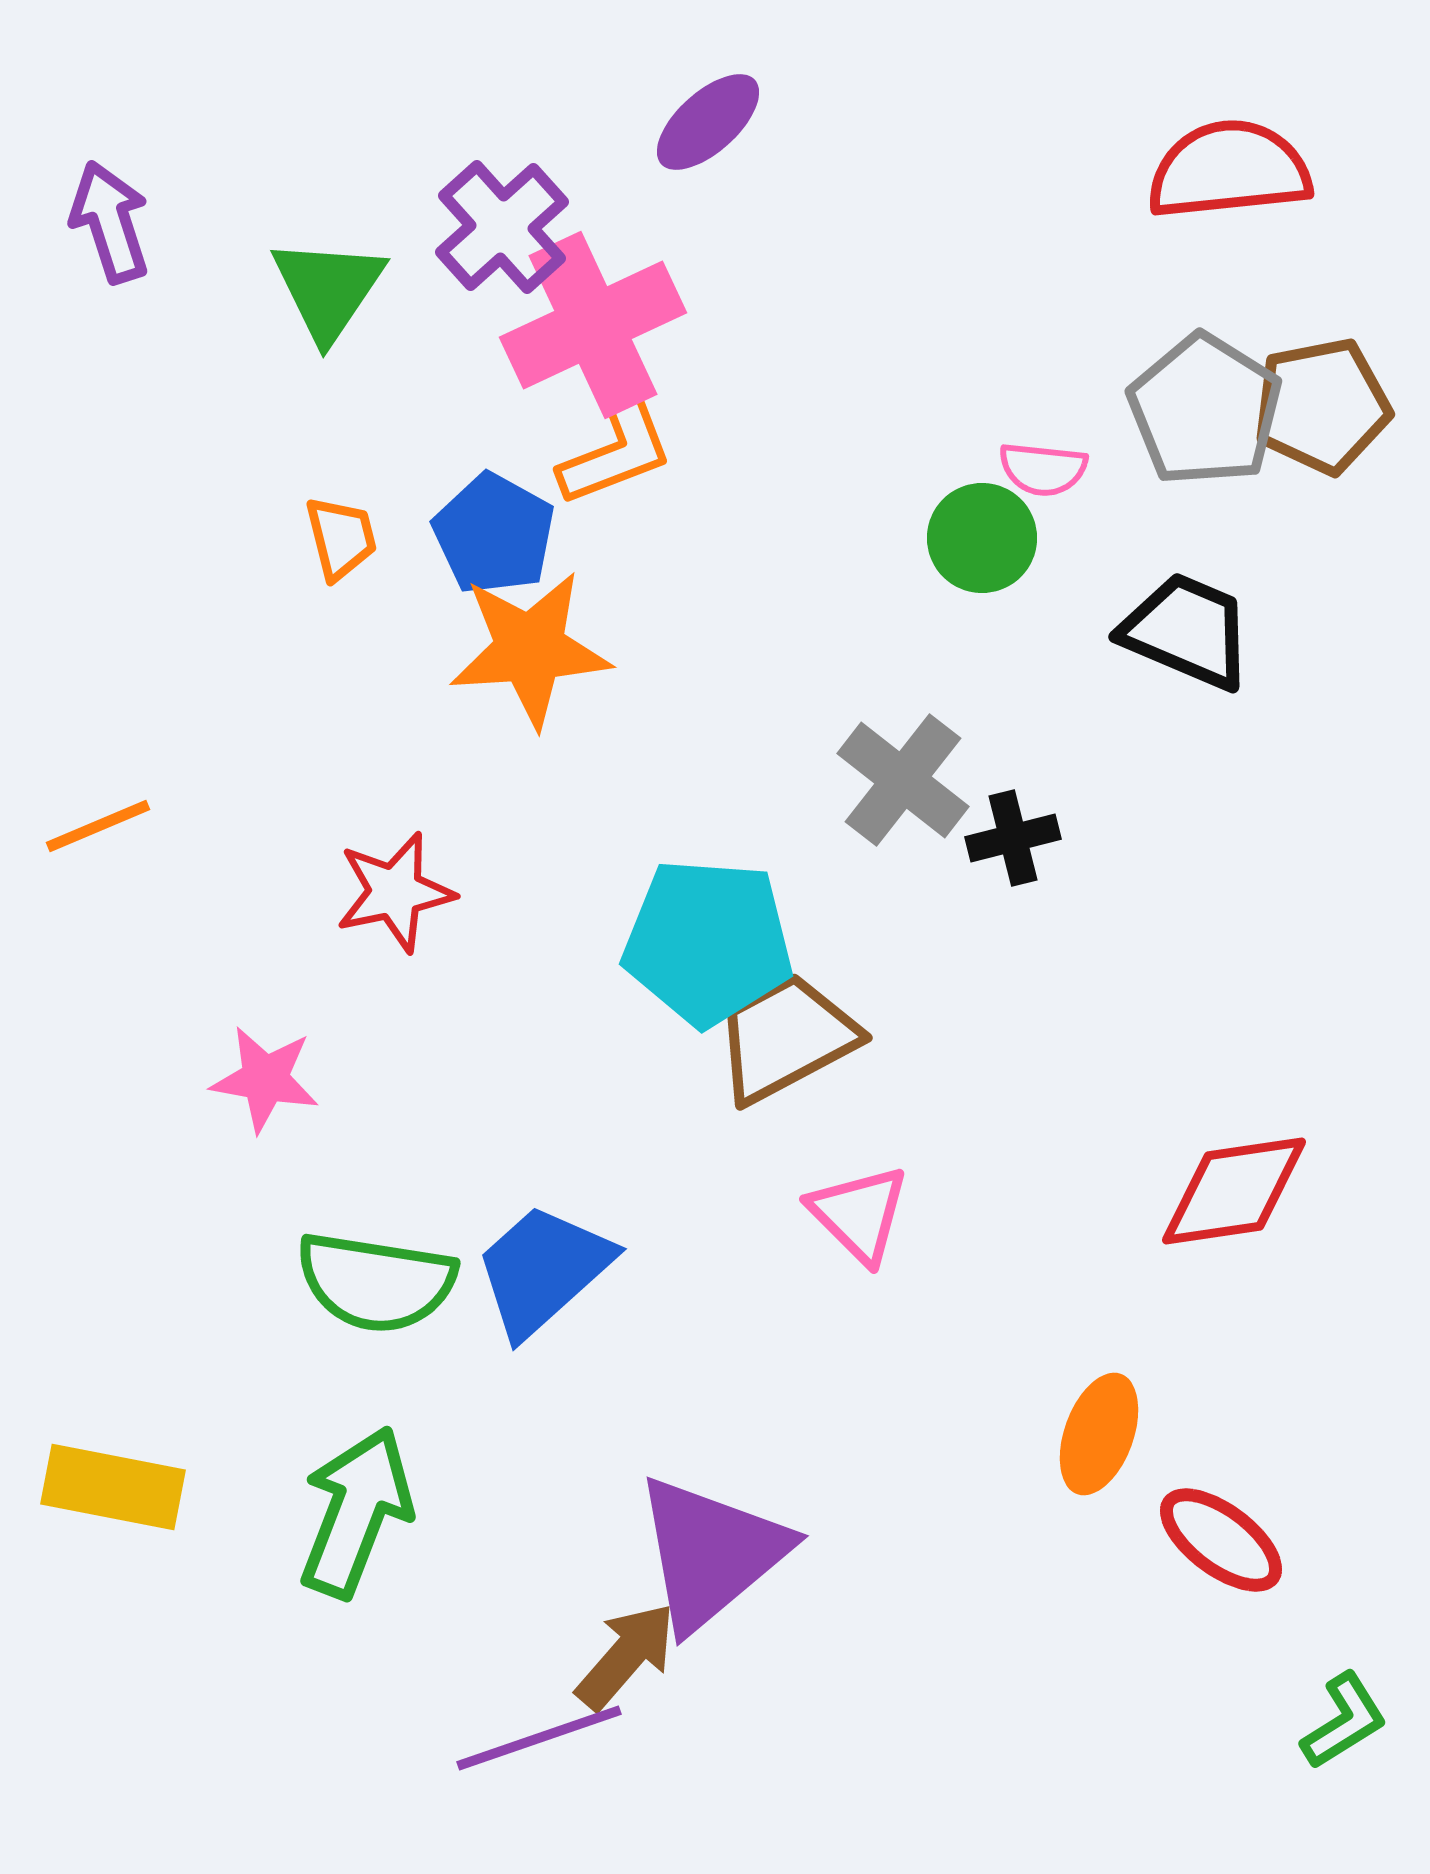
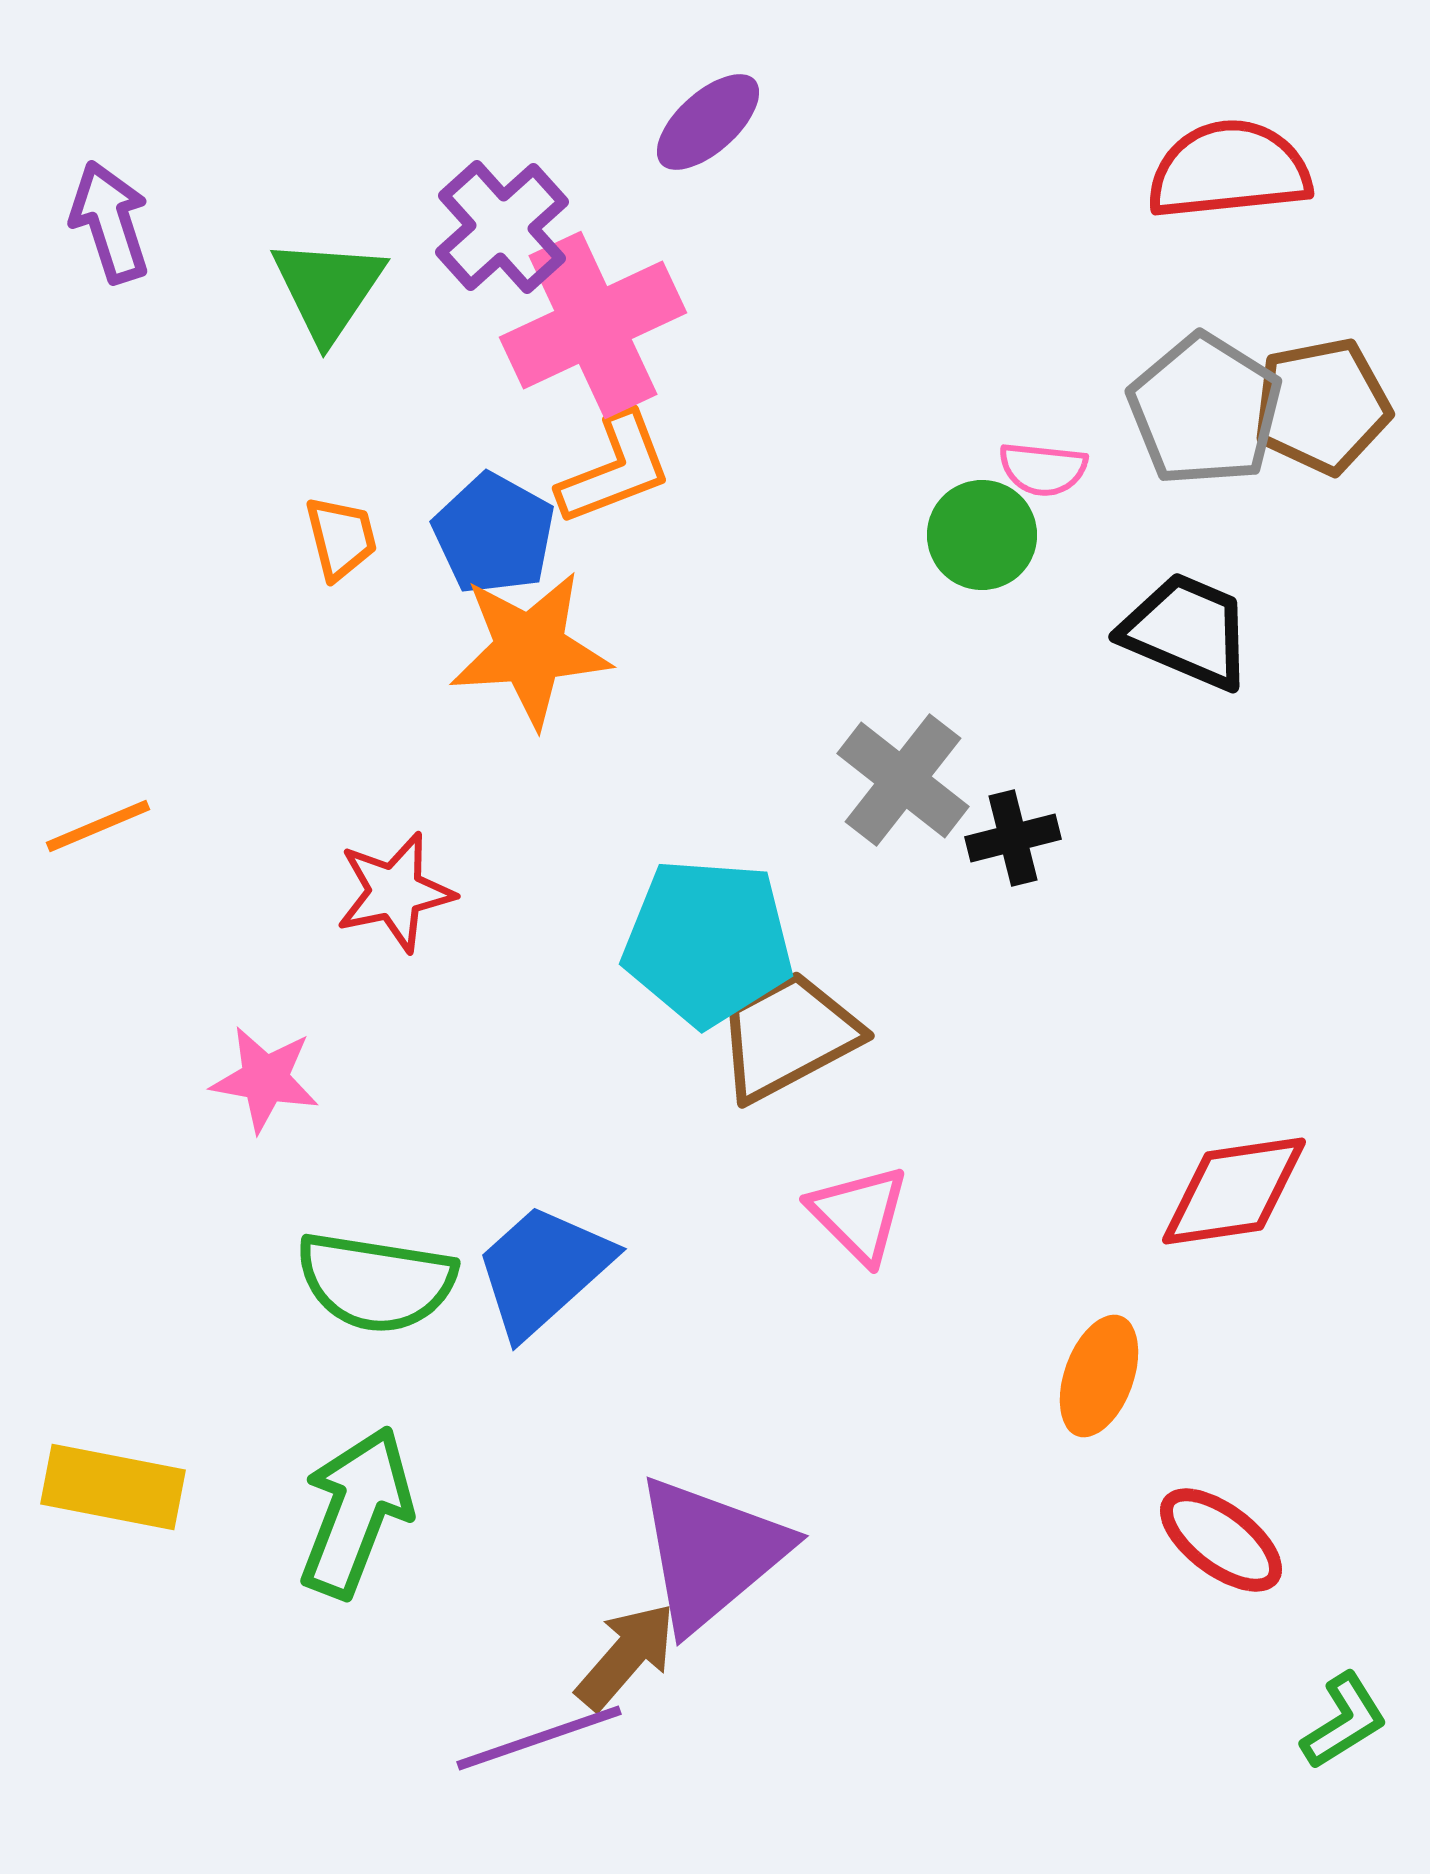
orange L-shape: moved 1 px left, 19 px down
green circle: moved 3 px up
brown trapezoid: moved 2 px right, 2 px up
orange ellipse: moved 58 px up
